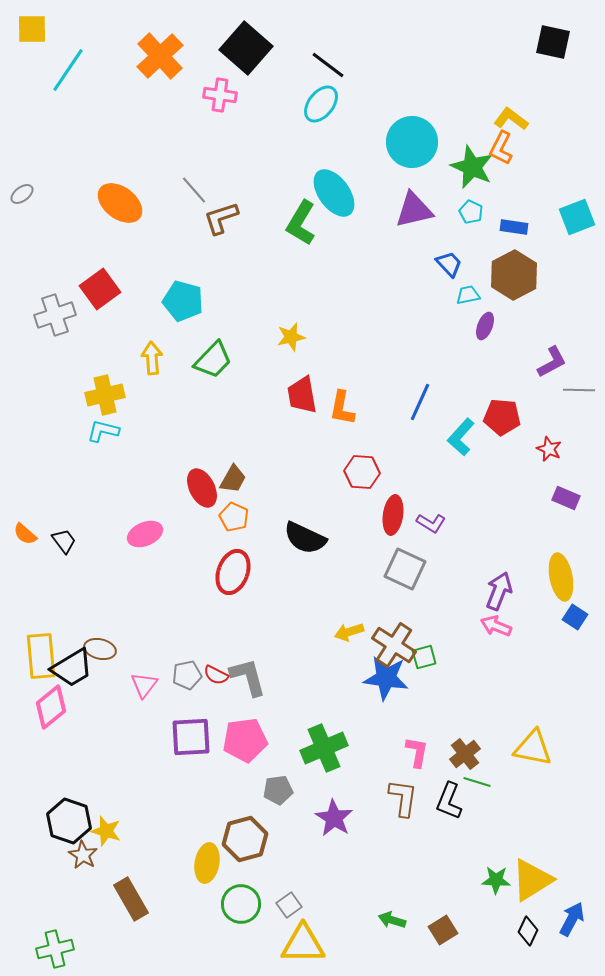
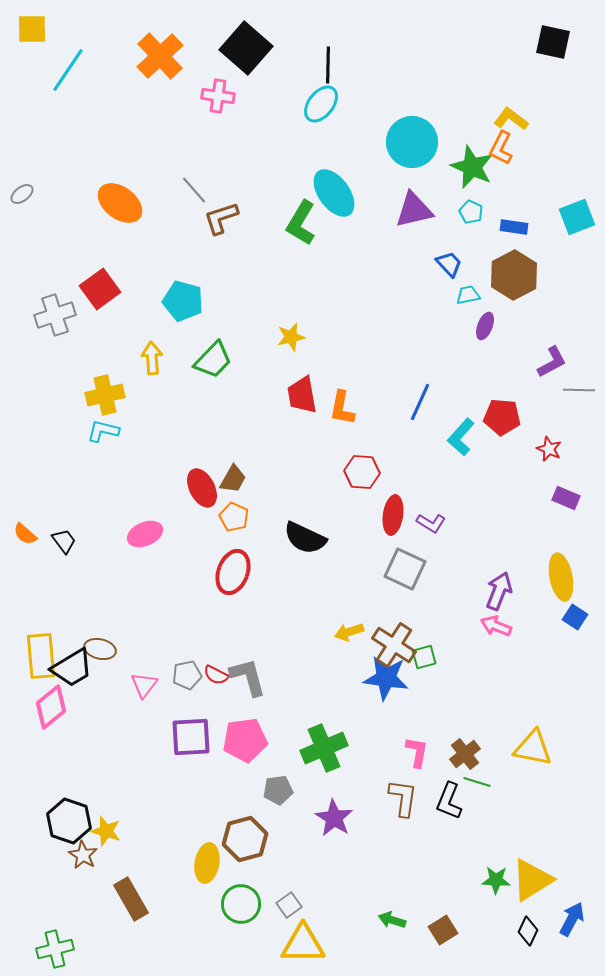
black line at (328, 65): rotated 54 degrees clockwise
pink cross at (220, 95): moved 2 px left, 1 px down
